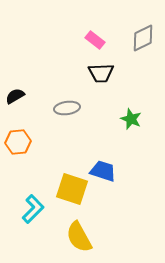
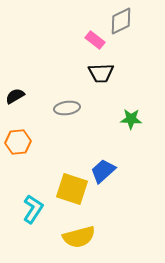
gray diamond: moved 22 px left, 17 px up
green star: rotated 20 degrees counterclockwise
blue trapezoid: rotated 60 degrees counterclockwise
cyan L-shape: rotated 12 degrees counterclockwise
yellow semicircle: rotated 76 degrees counterclockwise
